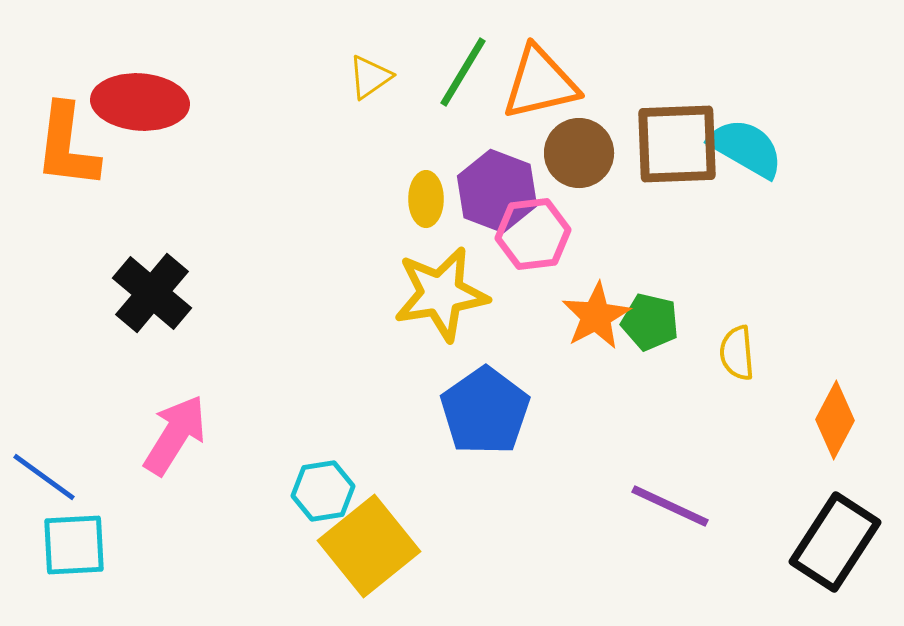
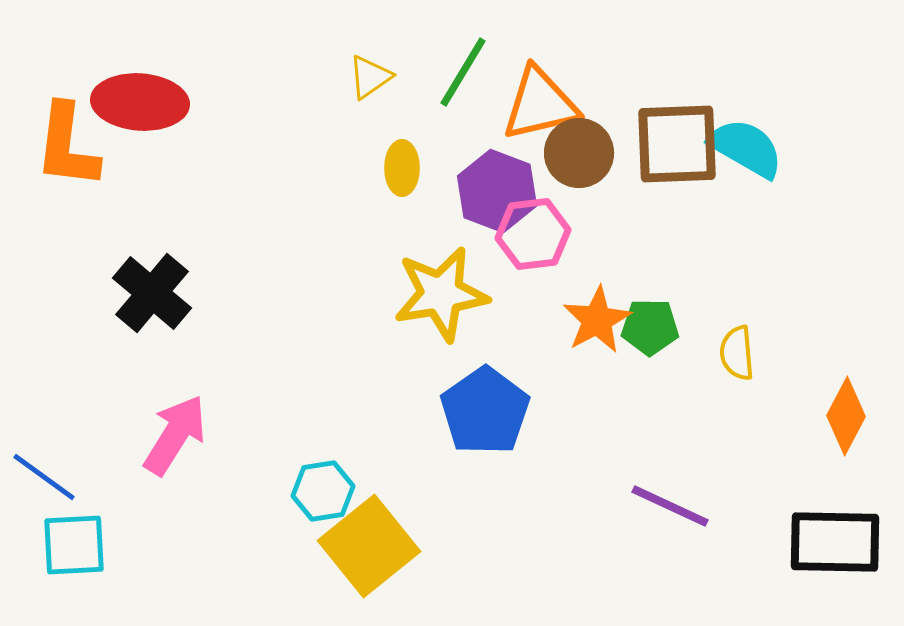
orange triangle: moved 21 px down
yellow ellipse: moved 24 px left, 31 px up
orange star: moved 1 px right, 4 px down
green pentagon: moved 5 px down; rotated 12 degrees counterclockwise
orange diamond: moved 11 px right, 4 px up
black rectangle: rotated 58 degrees clockwise
